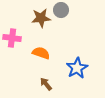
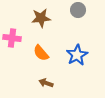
gray circle: moved 17 px right
orange semicircle: rotated 150 degrees counterclockwise
blue star: moved 13 px up
brown arrow: moved 1 px up; rotated 32 degrees counterclockwise
